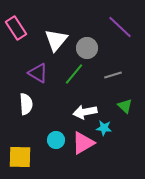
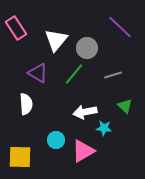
pink triangle: moved 8 px down
